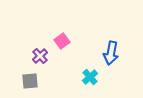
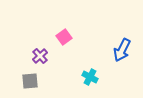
pink square: moved 2 px right, 4 px up
blue arrow: moved 11 px right, 3 px up; rotated 15 degrees clockwise
cyan cross: rotated 21 degrees counterclockwise
